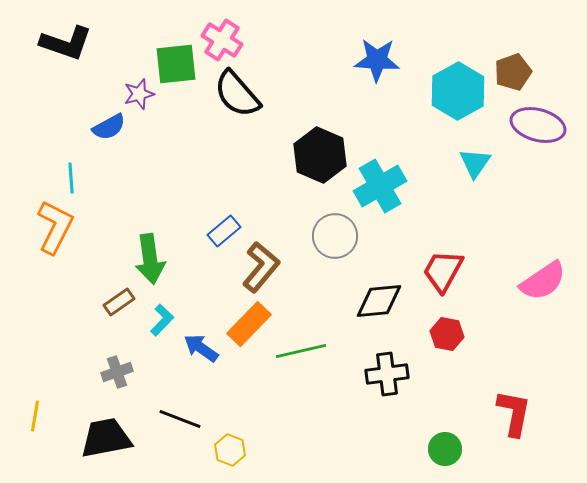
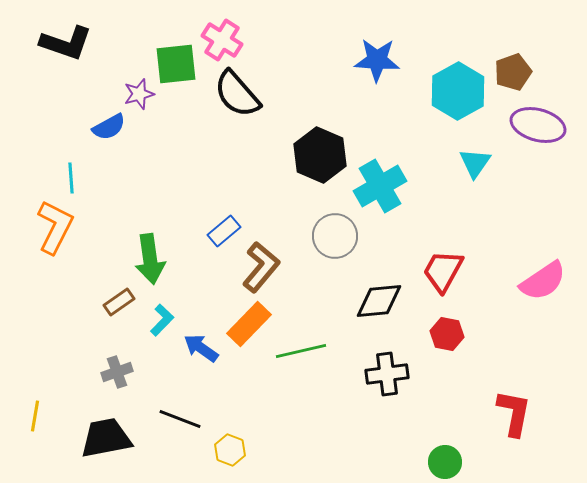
green circle: moved 13 px down
